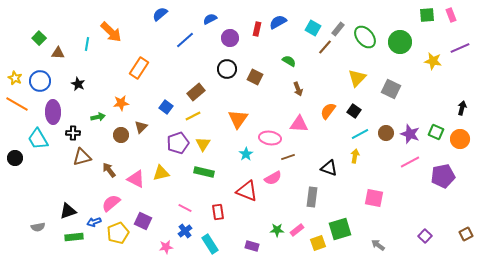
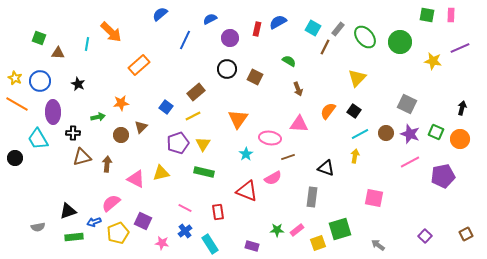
green square at (427, 15): rotated 14 degrees clockwise
pink rectangle at (451, 15): rotated 24 degrees clockwise
green square at (39, 38): rotated 24 degrees counterclockwise
blue line at (185, 40): rotated 24 degrees counterclockwise
brown line at (325, 47): rotated 14 degrees counterclockwise
orange rectangle at (139, 68): moved 3 px up; rotated 15 degrees clockwise
gray square at (391, 89): moved 16 px right, 15 px down
black triangle at (329, 168): moved 3 px left
brown arrow at (109, 170): moved 2 px left, 6 px up; rotated 42 degrees clockwise
pink star at (166, 247): moved 4 px left, 4 px up; rotated 16 degrees clockwise
